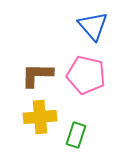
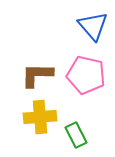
green rectangle: rotated 45 degrees counterclockwise
